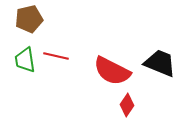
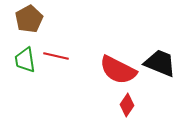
brown pentagon: rotated 16 degrees counterclockwise
red semicircle: moved 6 px right, 1 px up
